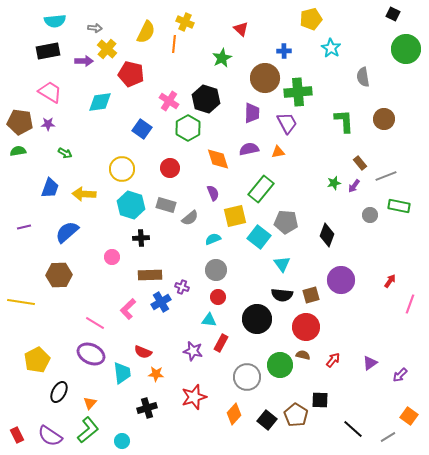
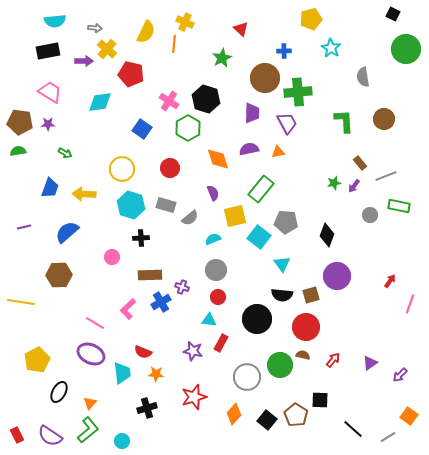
purple circle at (341, 280): moved 4 px left, 4 px up
